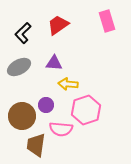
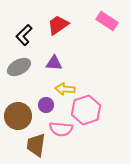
pink rectangle: rotated 40 degrees counterclockwise
black L-shape: moved 1 px right, 2 px down
yellow arrow: moved 3 px left, 5 px down
brown circle: moved 4 px left
